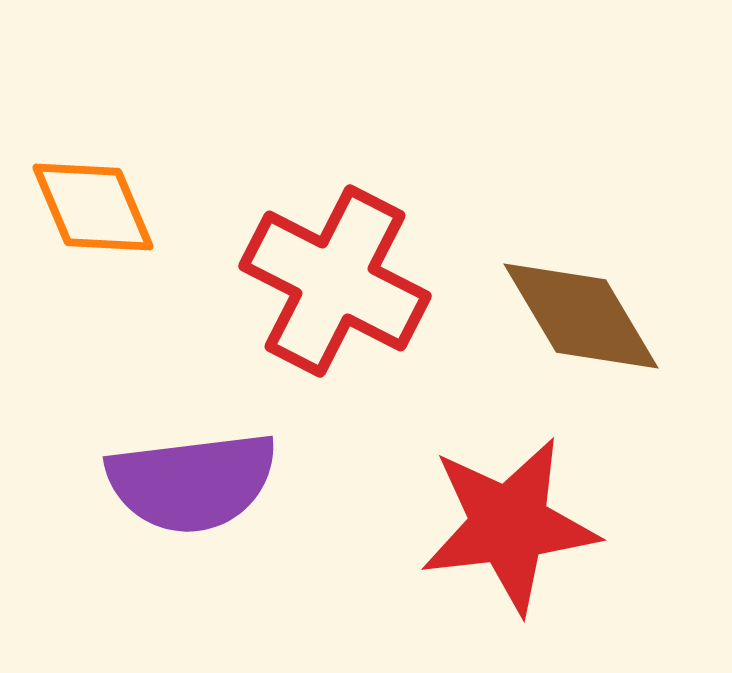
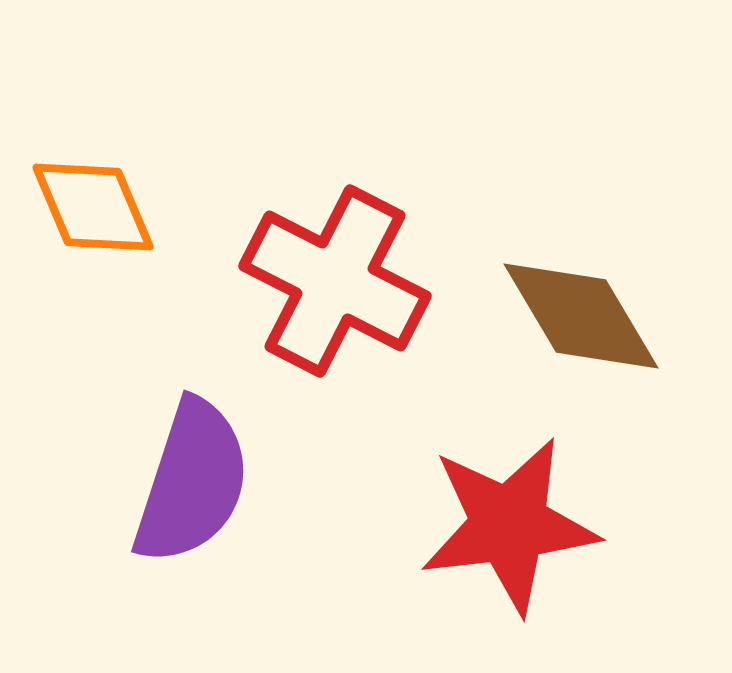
purple semicircle: rotated 65 degrees counterclockwise
